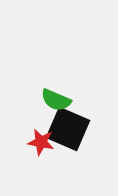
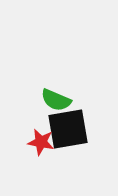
black square: rotated 33 degrees counterclockwise
